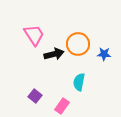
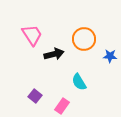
pink trapezoid: moved 2 px left
orange circle: moved 6 px right, 5 px up
blue star: moved 6 px right, 2 px down
cyan semicircle: rotated 42 degrees counterclockwise
